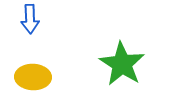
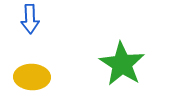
yellow ellipse: moved 1 px left
